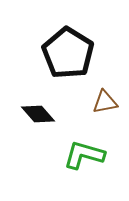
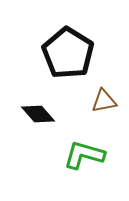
brown triangle: moved 1 px left, 1 px up
